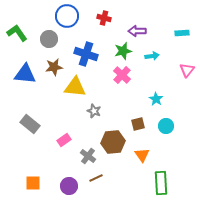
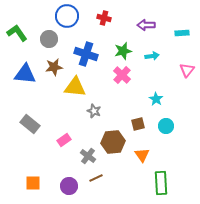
purple arrow: moved 9 px right, 6 px up
